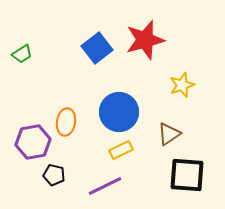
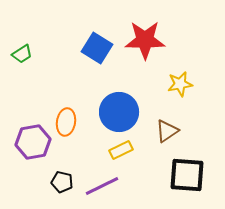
red star: rotated 15 degrees clockwise
blue square: rotated 20 degrees counterclockwise
yellow star: moved 2 px left, 1 px up; rotated 10 degrees clockwise
brown triangle: moved 2 px left, 3 px up
black pentagon: moved 8 px right, 7 px down
purple line: moved 3 px left
